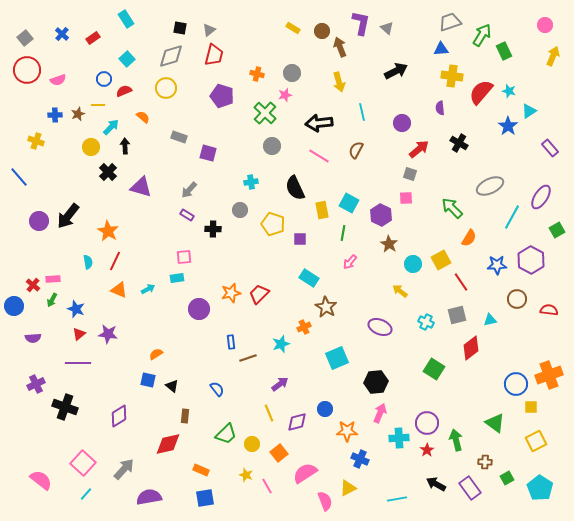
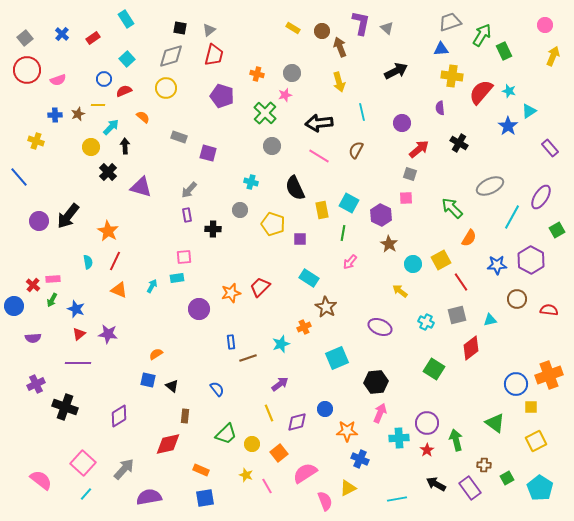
cyan cross at (251, 182): rotated 24 degrees clockwise
purple rectangle at (187, 215): rotated 48 degrees clockwise
cyan arrow at (148, 289): moved 4 px right, 3 px up; rotated 32 degrees counterclockwise
red trapezoid at (259, 294): moved 1 px right, 7 px up
brown cross at (485, 462): moved 1 px left, 3 px down
